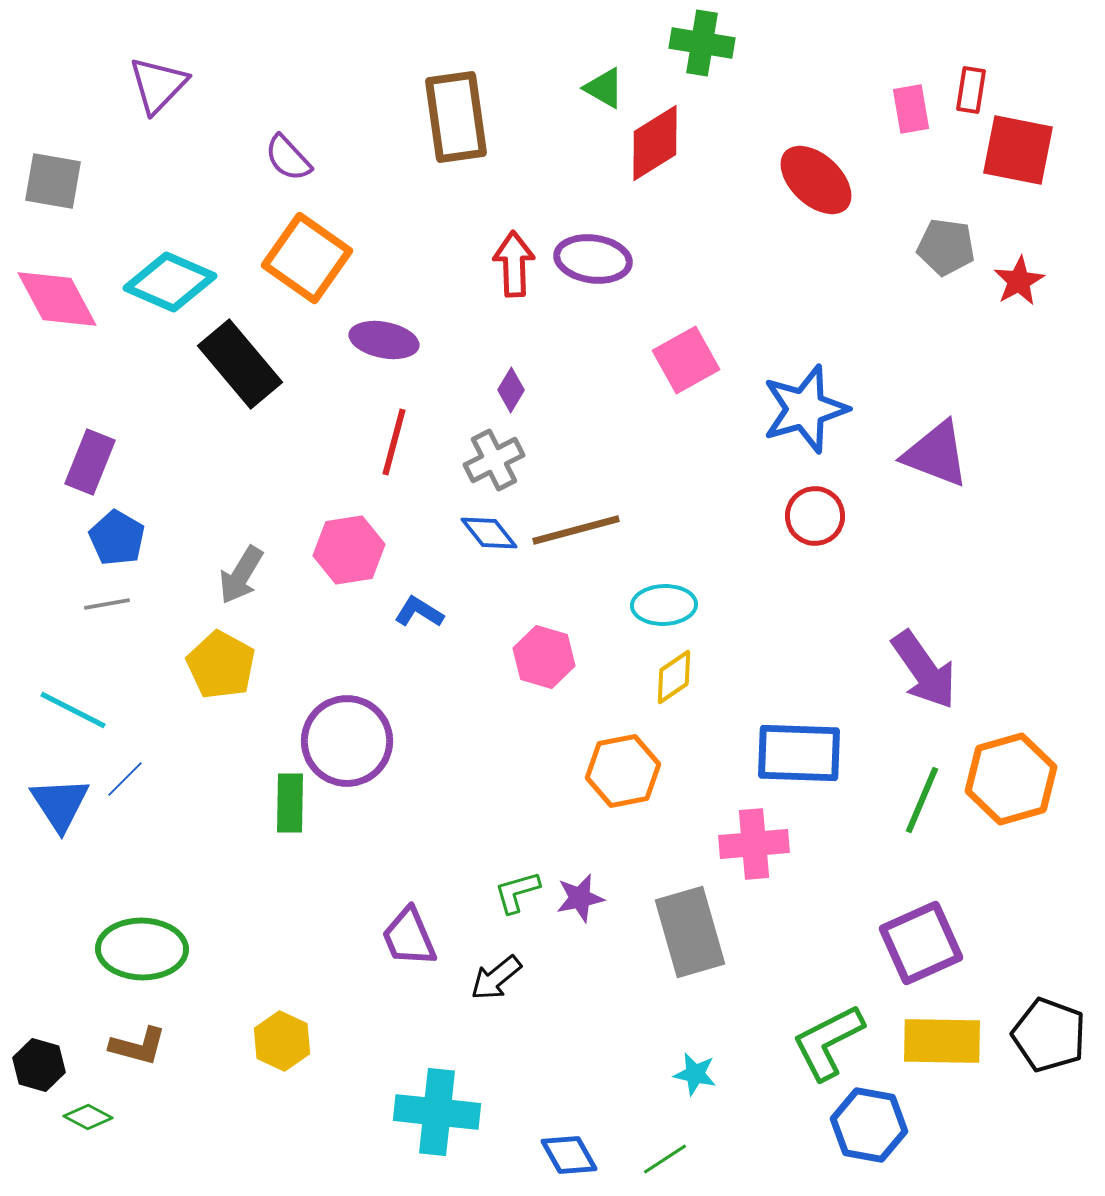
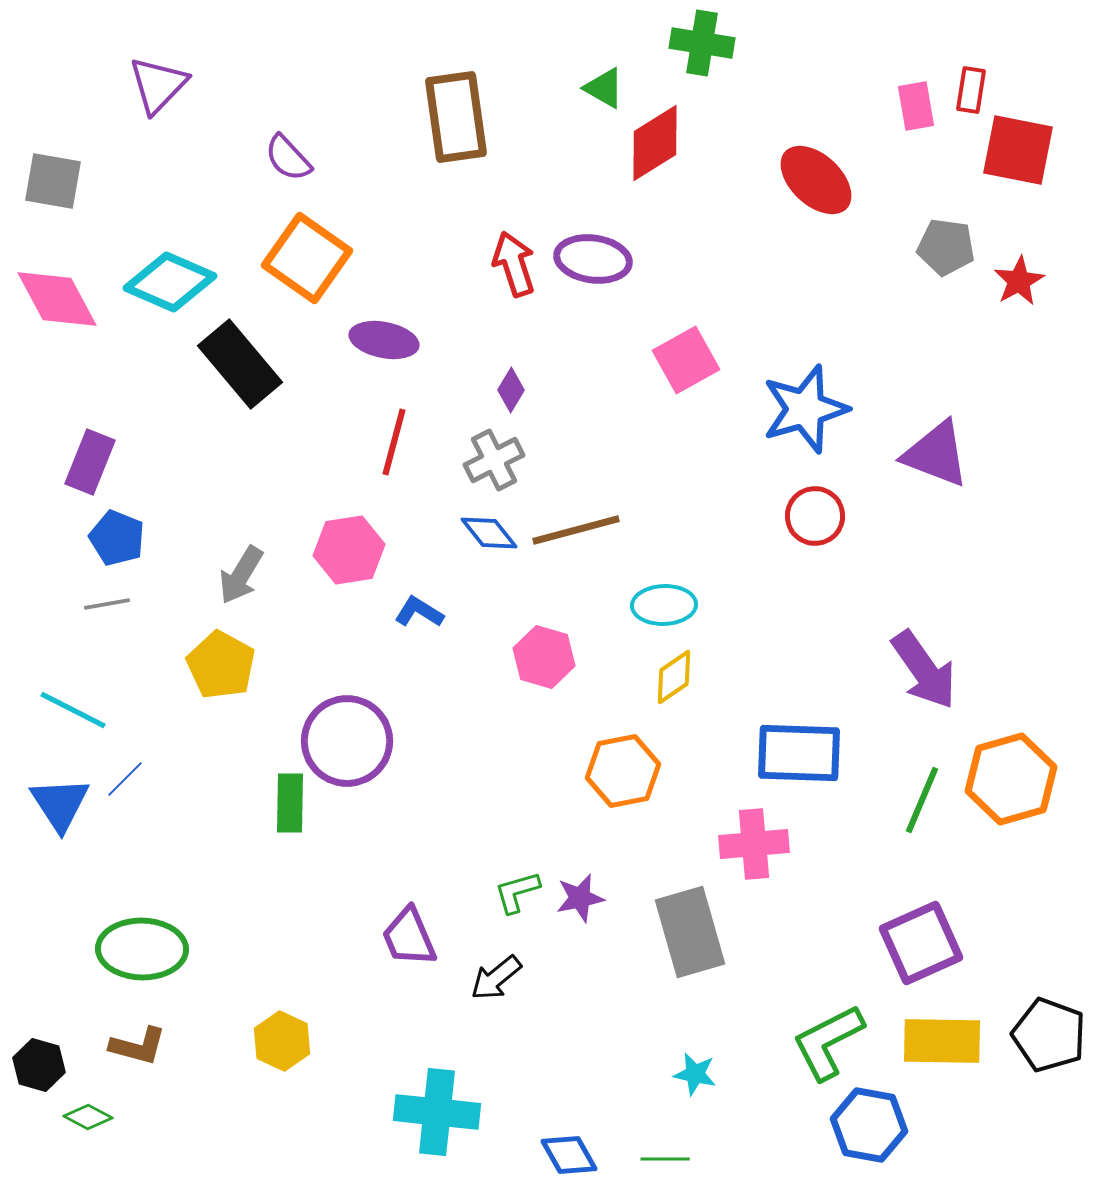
pink rectangle at (911, 109): moved 5 px right, 3 px up
red arrow at (514, 264): rotated 16 degrees counterclockwise
blue pentagon at (117, 538): rotated 8 degrees counterclockwise
green line at (665, 1159): rotated 33 degrees clockwise
